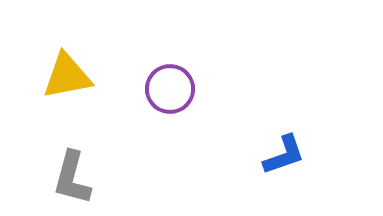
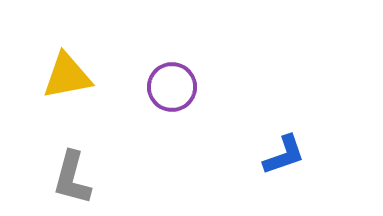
purple circle: moved 2 px right, 2 px up
